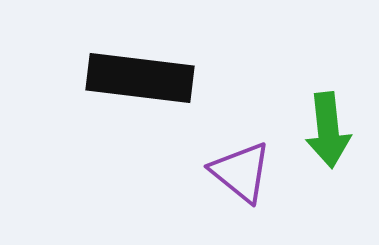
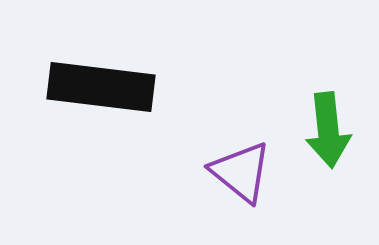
black rectangle: moved 39 px left, 9 px down
